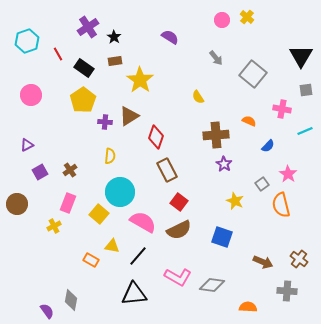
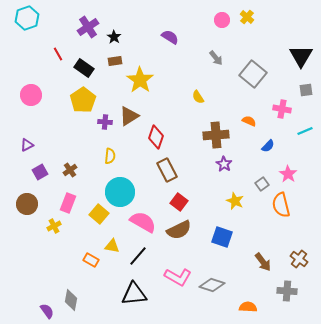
cyan hexagon at (27, 41): moved 23 px up
brown circle at (17, 204): moved 10 px right
brown arrow at (263, 262): rotated 30 degrees clockwise
gray diamond at (212, 285): rotated 10 degrees clockwise
